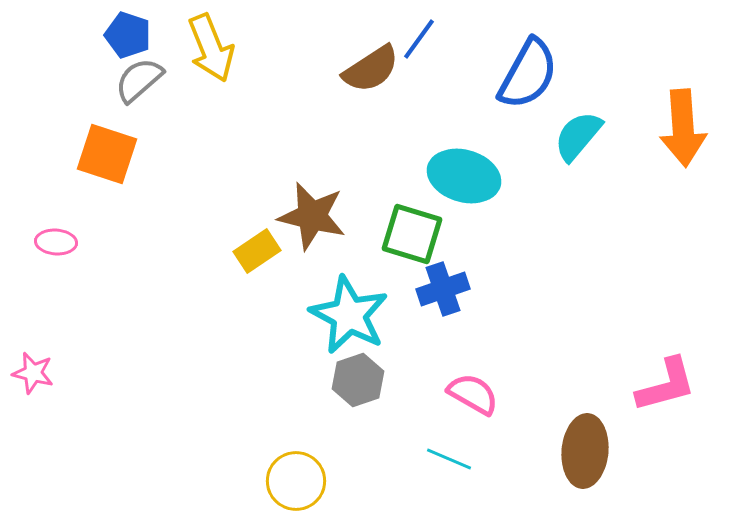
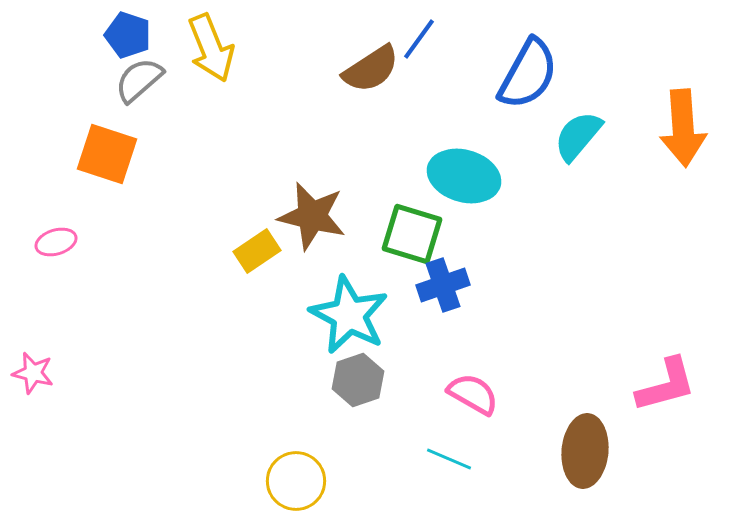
pink ellipse: rotated 21 degrees counterclockwise
blue cross: moved 4 px up
